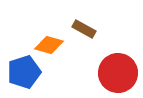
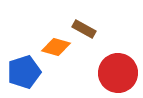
orange diamond: moved 7 px right, 2 px down
